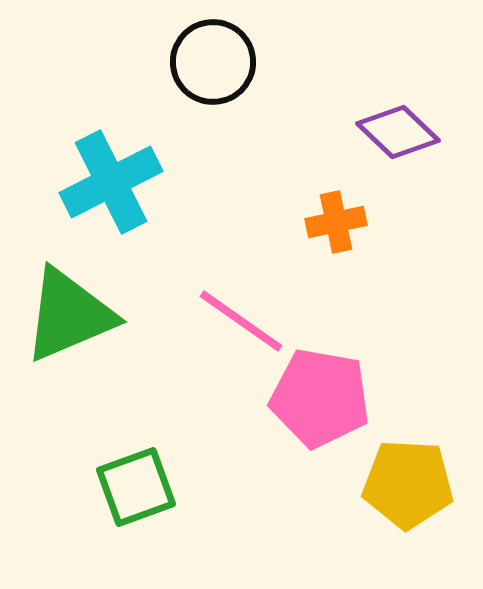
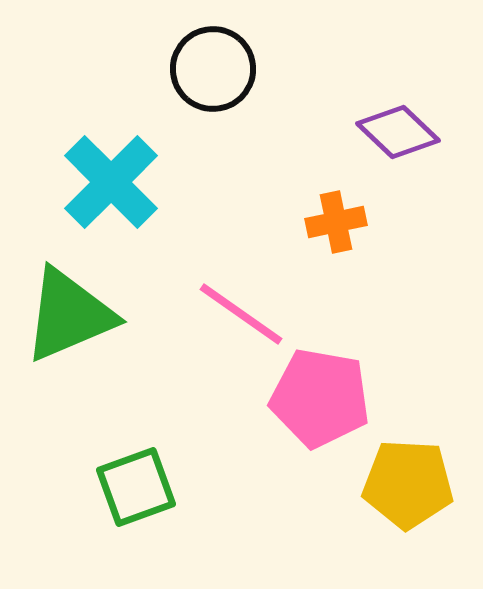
black circle: moved 7 px down
cyan cross: rotated 18 degrees counterclockwise
pink line: moved 7 px up
